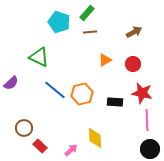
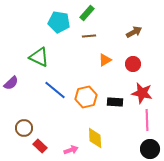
cyan pentagon: rotated 10 degrees counterclockwise
brown line: moved 1 px left, 4 px down
orange hexagon: moved 4 px right, 3 px down
pink arrow: rotated 24 degrees clockwise
